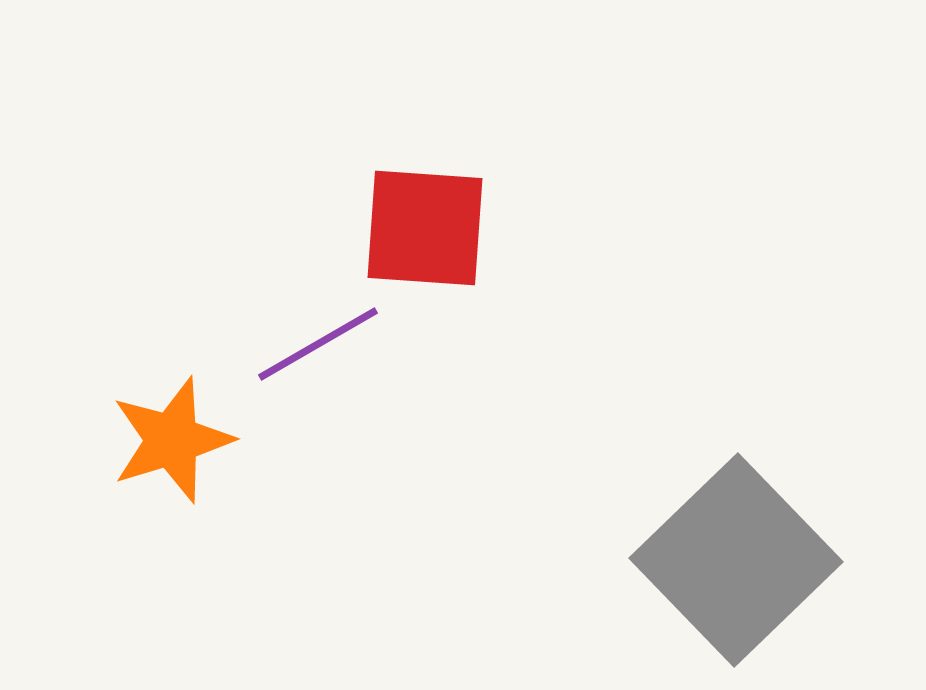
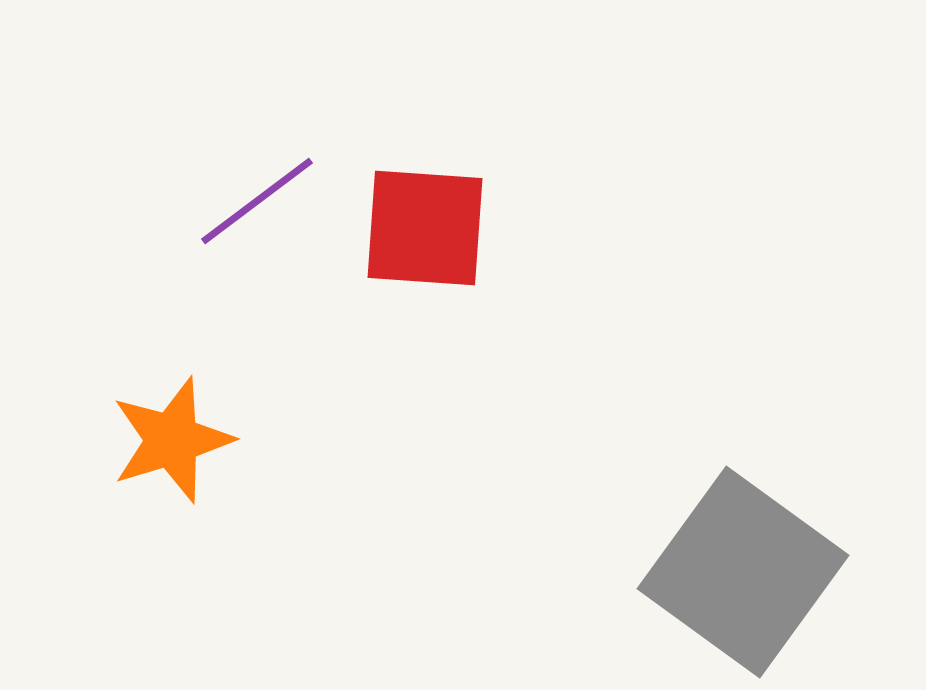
purple line: moved 61 px left, 143 px up; rotated 7 degrees counterclockwise
gray square: moved 7 px right, 12 px down; rotated 10 degrees counterclockwise
